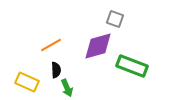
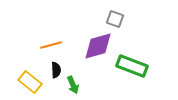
orange line: rotated 15 degrees clockwise
yellow rectangle: moved 3 px right; rotated 15 degrees clockwise
green arrow: moved 6 px right, 3 px up
